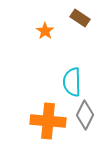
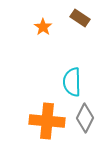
orange star: moved 2 px left, 4 px up
gray diamond: moved 3 px down
orange cross: moved 1 px left
